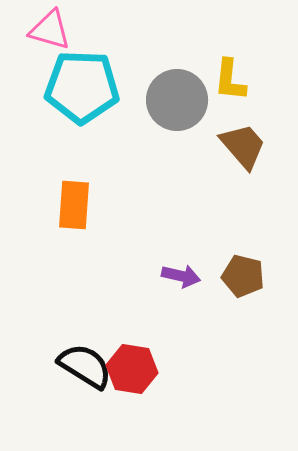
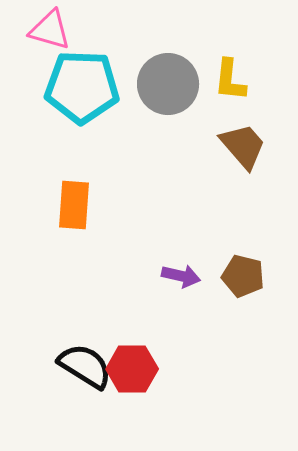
gray circle: moved 9 px left, 16 px up
red hexagon: rotated 9 degrees counterclockwise
